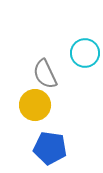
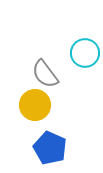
gray semicircle: rotated 12 degrees counterclockwise
blue pentagon: rotated 16 degrees clockwise
